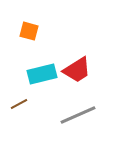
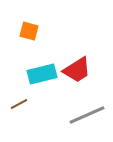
gray line: moved 9 px right
